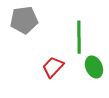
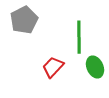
gray pentagon: rotated 20 degrees counterclockwise
green ellipse: moved 1 px right
